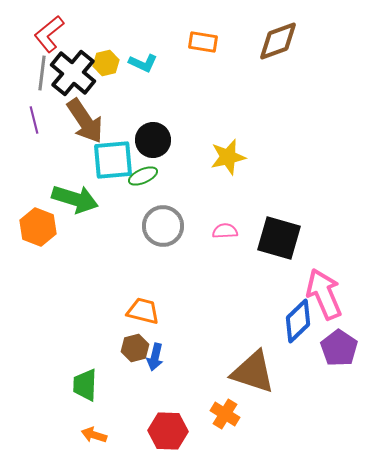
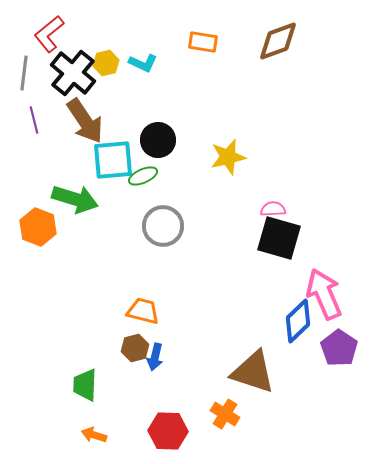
gray line: moved 18 px left
black circle: moved 5 px right
pink semicircle: moved 48 px right, 22 px up
